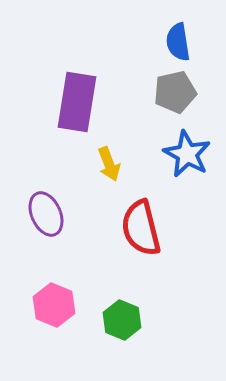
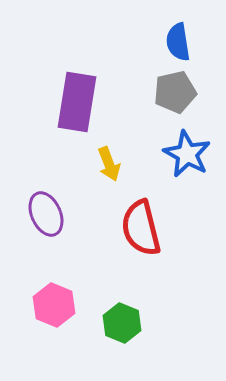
green hexagon: moved 3 px down
